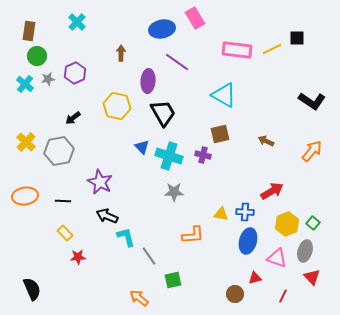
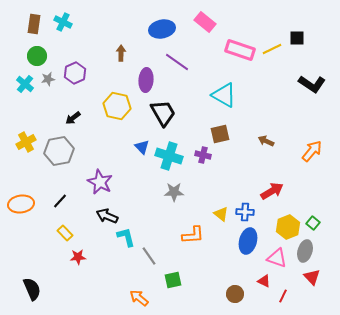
pink rectangle at (195, 18): moved 10 px right, 4 px down; rotated 20 degrees counterclockwise
cyan cross at (77, 22): moved 14 px left; rotated 18 degrees counterclockwise
brown rectangle at (29, 31): moved 5 px right, 7 px up
pink rectangle at (237, 50): moved 3 px right; rotated 12 degrees clockwise
purple ellipse at (148, 81): moved 2 px left, 1 px up
black L-shape at (312, 101): moved 17 px up
yellow cross at (26, 142): rotated 18 degrees clockwise
orange ellipse at (25, 196): moved 4 px left, 8 px down
black line at (63, 201): moved 3 px left; rotated 49 degrees counterclockwise
yellow triangle at (221, 214): rotated 28 degrees clockwise
yellow hexagon at (287, 224): moved 1 px right, 3 px down
red triangle at (255, 278): moved 9 px right, 3 px down; rotated 40 degrees clockwise
